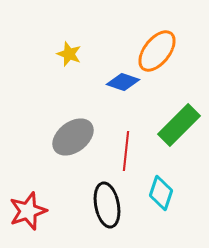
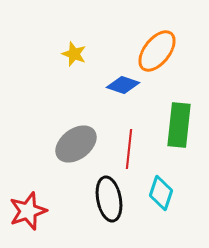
yellow star: moved 5 px right
blue diamond: moved 3 px down
green rectangle: rotated 39 degrees counterclockwise
gray ellipse: moved 3 px right, 7 px down
red line: moved 3 px right, 2 px up
black ellipse: moved 2 px right, 6 px up
